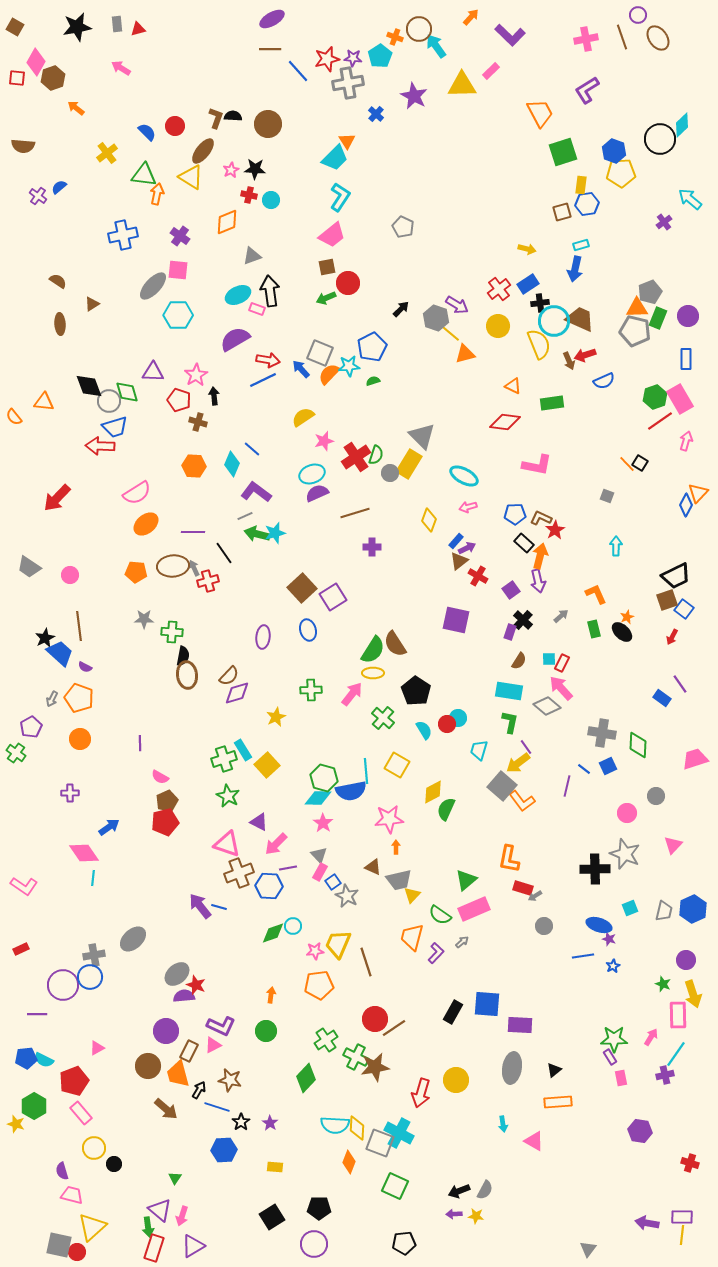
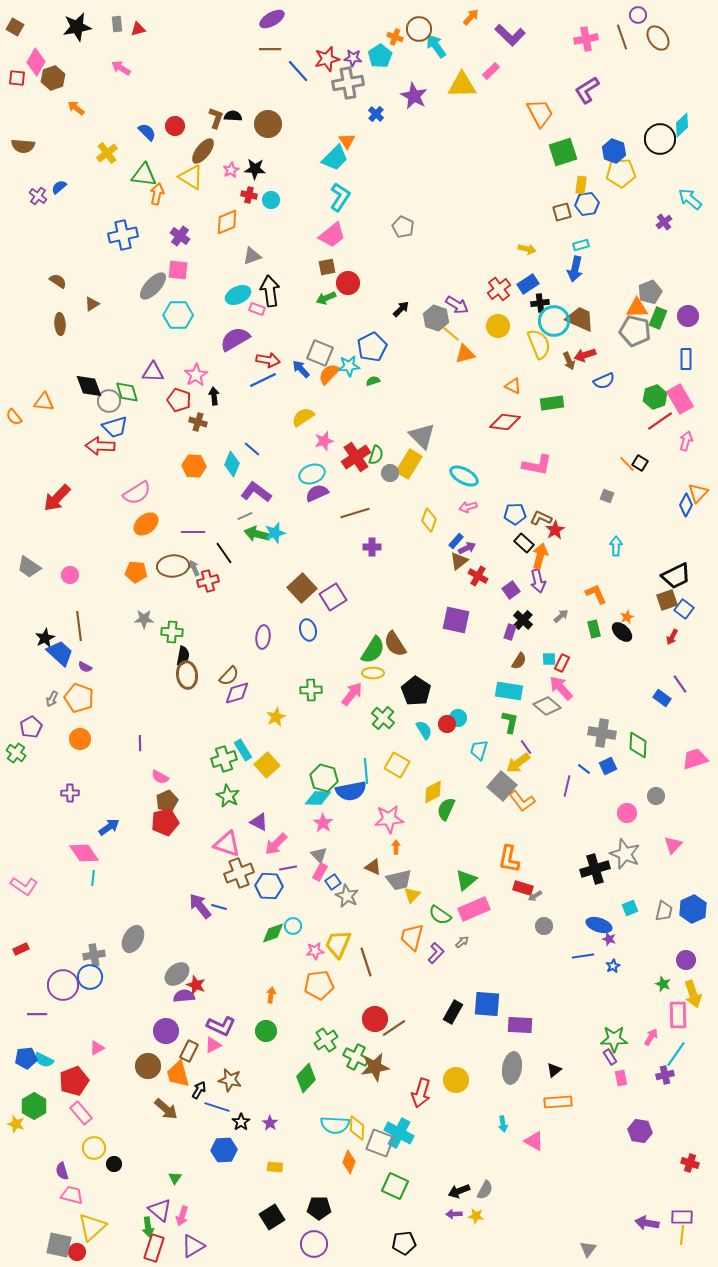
black cross at (595, 869): rotated 16 degrees counterclockwise
gray ellipse at (133, 939): rotated 20 degrees counterclockwise
